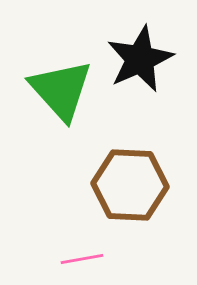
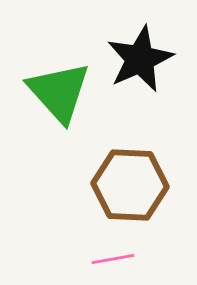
green triangle: moved 2 px left, 2 px down
pink line: moved 31 px right
